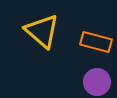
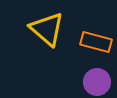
yellow triangle: moved 5 px right, 2 px up
